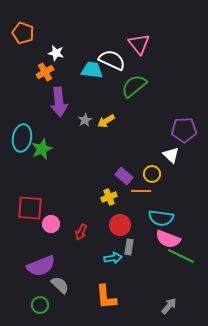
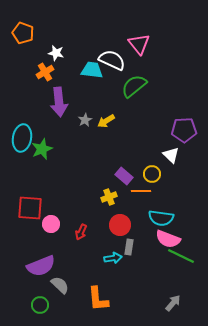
orange L-shape: moved 8 px left, 2 px down
gray arrow: moved 4 px right, 3 px up
